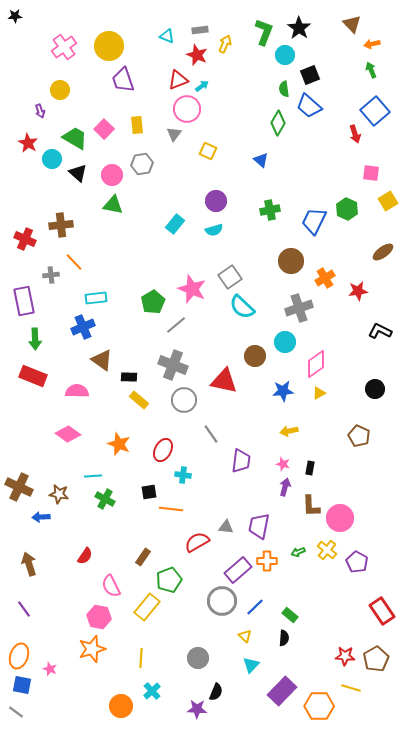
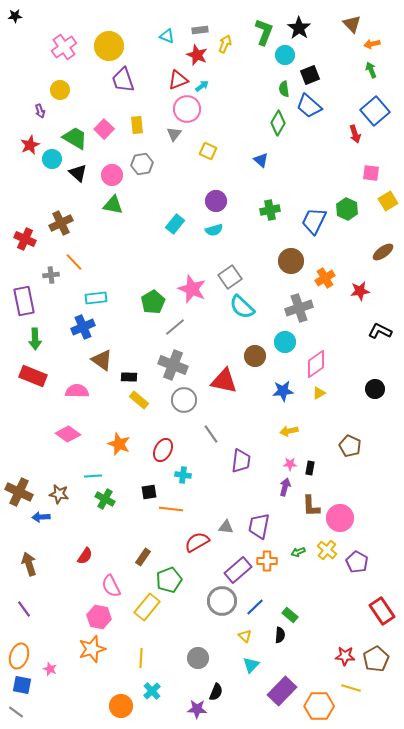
red star at (28, 143): moved 2 px right, 2 px down; rotated 18 degrees clockwise
brown cross at (61, 225): moved 2 px up; rotated 20 degrees counterclockwise
red star at (358, 291): moved 2 px right
gray line at (176, 325): moved 1 px left, 2 px down
brown pentagon at (359, 436): moved 9 px left, 10 px down
pink star at (283, 464): moved 7 px right; rotated 16 degrees counterclockwise
brown cross at (19, 487): moved 5 px down
black semicircle at (284, 638): moved 4 px left, 3 px up
